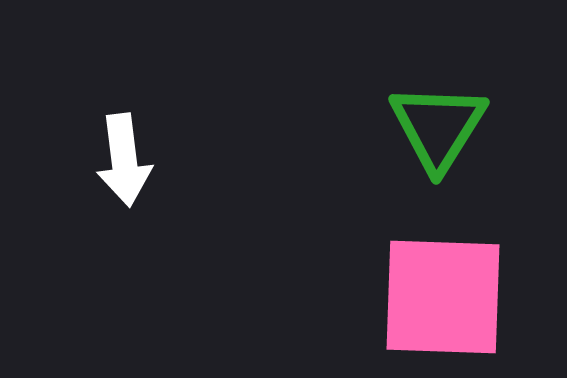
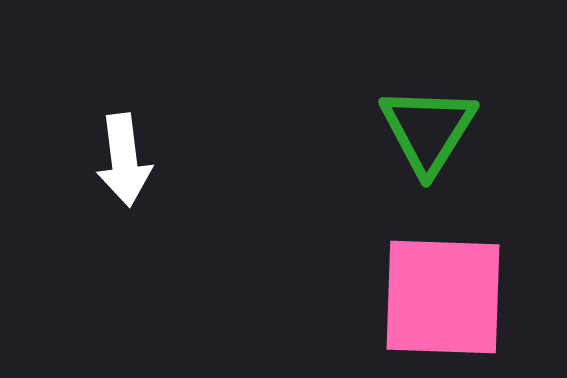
green triangle: moved 10 px left, 3 px down
